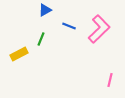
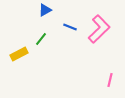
blue line: moved 1 px right, 1 px down
green line: rotated 16 degrees clockwise
